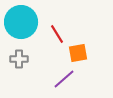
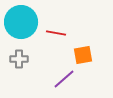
red line: moved 1 px left, 1 px up; rotated 48 degrees counterclockwise
orange square: moved 5 px right, 2 px down
